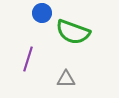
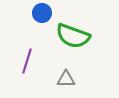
green semicircle: moved 4 px down
purple line: moved 1 px left, 2 px down
